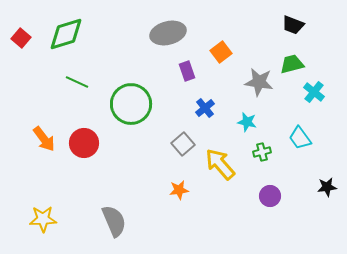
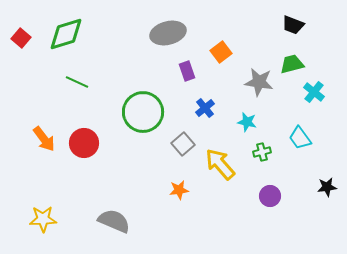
green circle: moved 12 px right, 8 px down
gray semicircle: rotated 44 degrees counterclockwise
